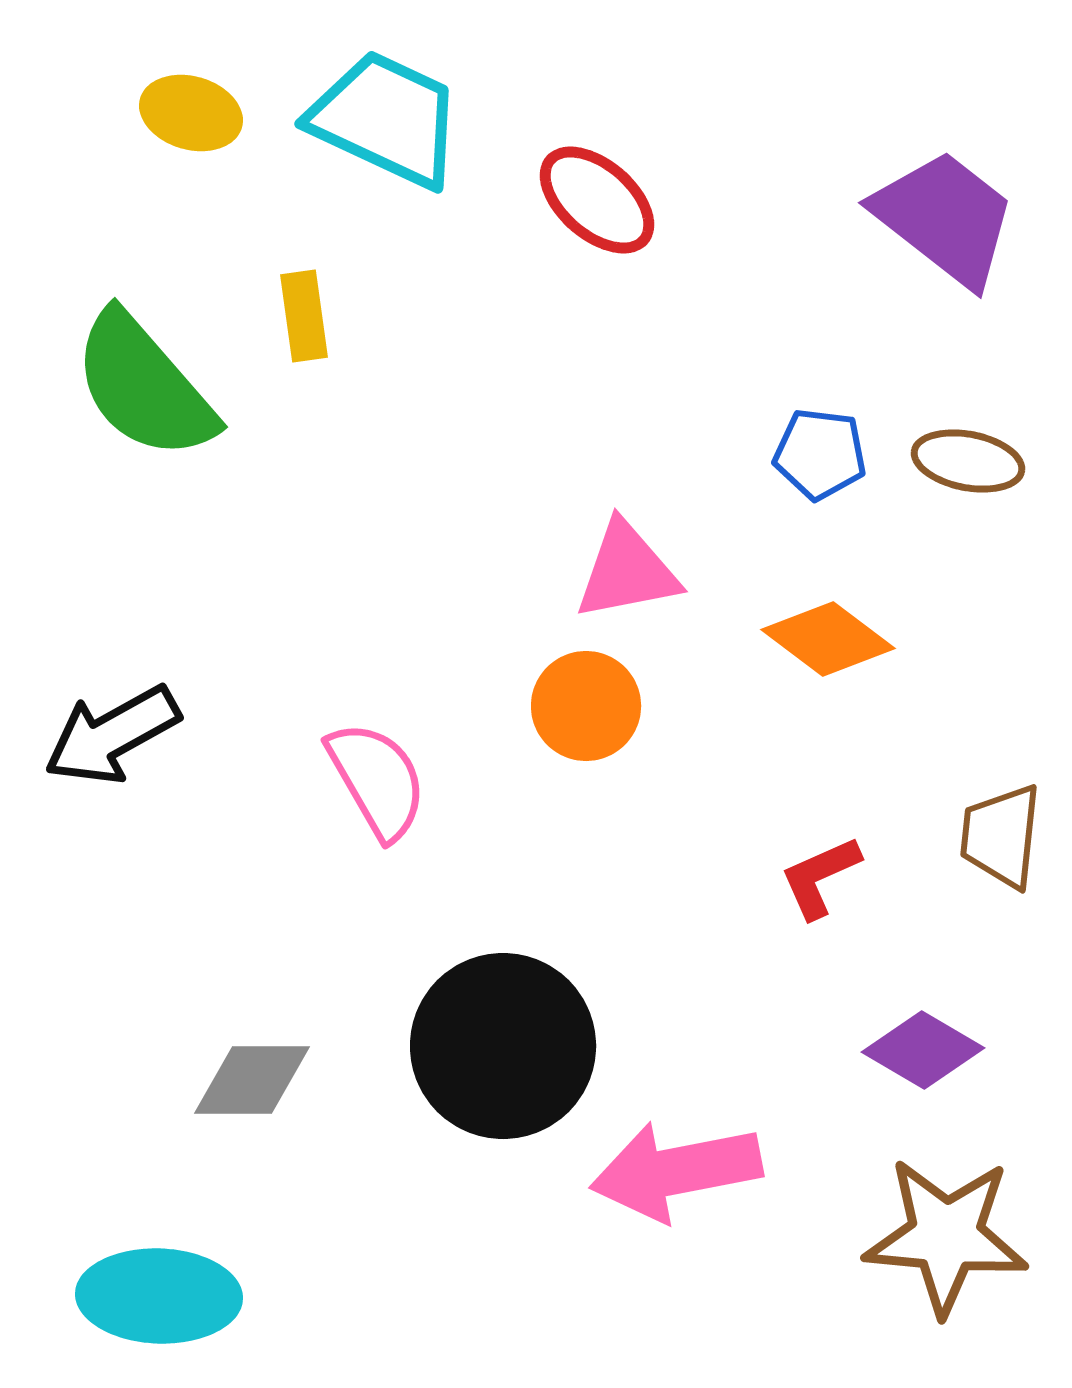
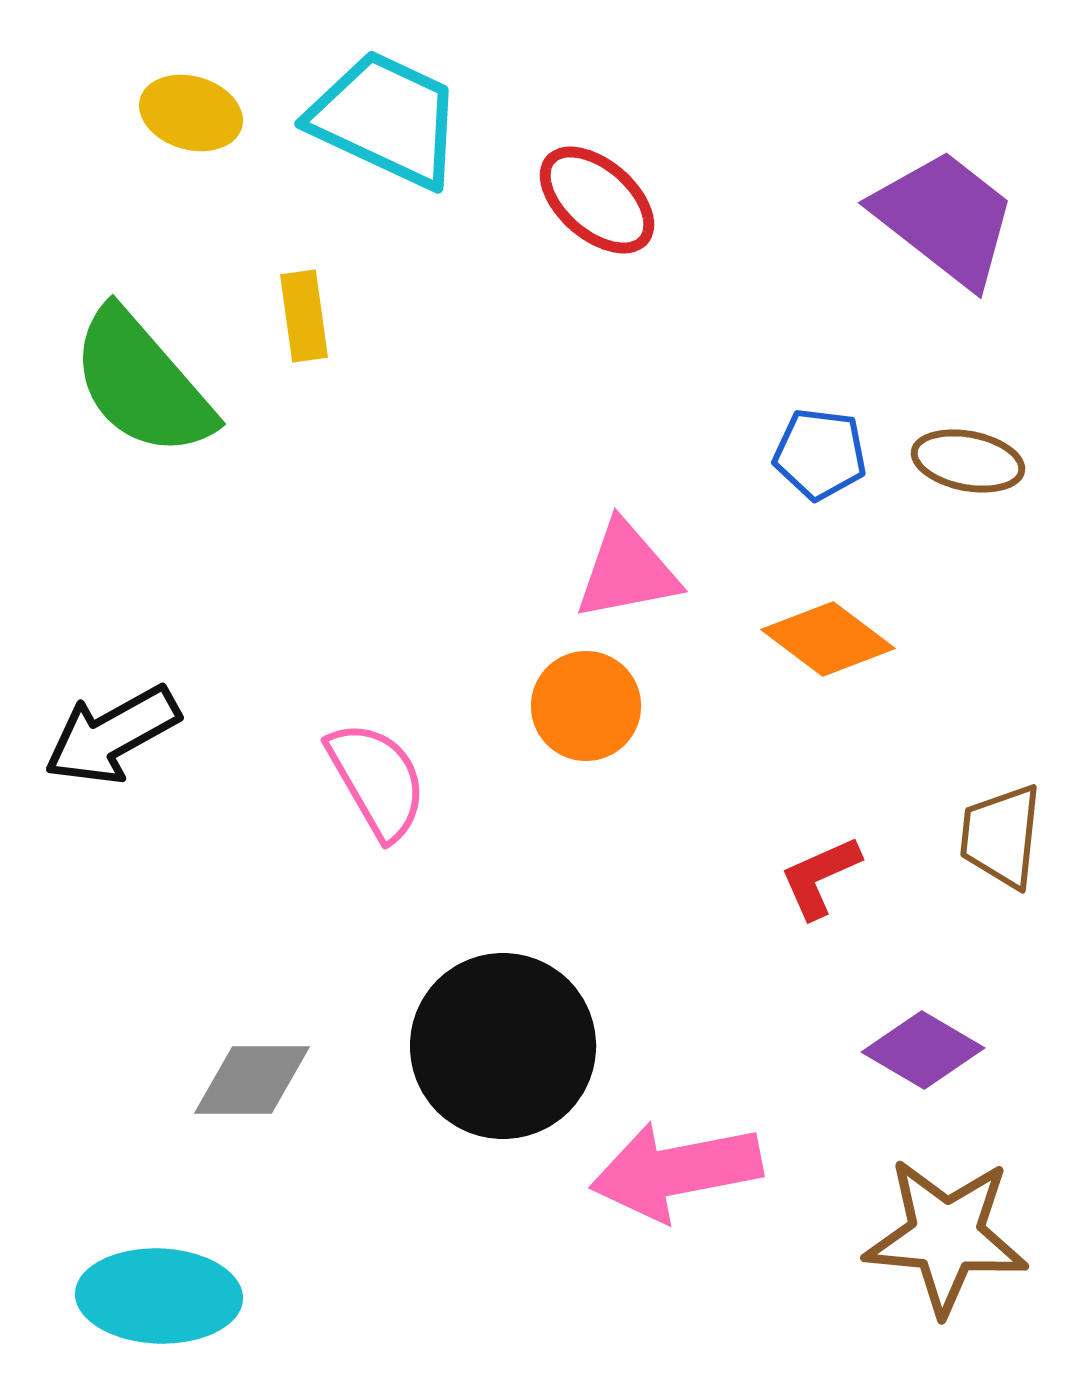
green semicircle: moved 2 px left, 3 px up
